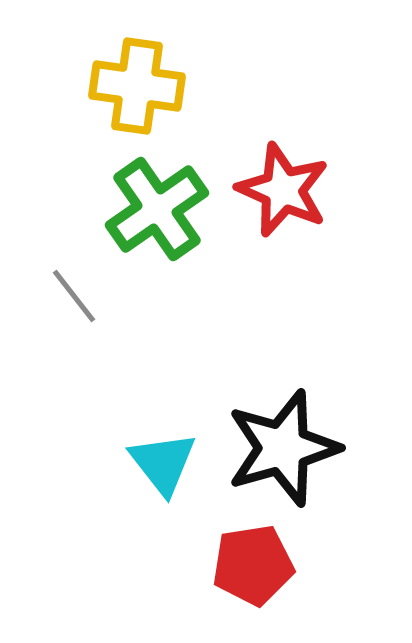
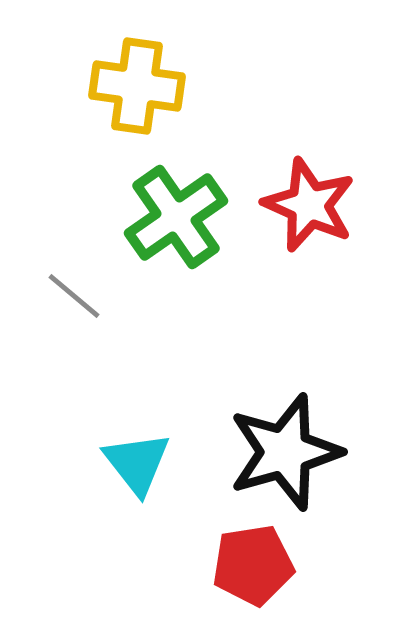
red star: moved 26 px right, 15 px down
green cross: moved 19 px right, 8 px down
gray line: rotated 12 degrees counterclockwise
black star: moved 2 px right, 4 px down
cyan triangle: moved 26 px left
